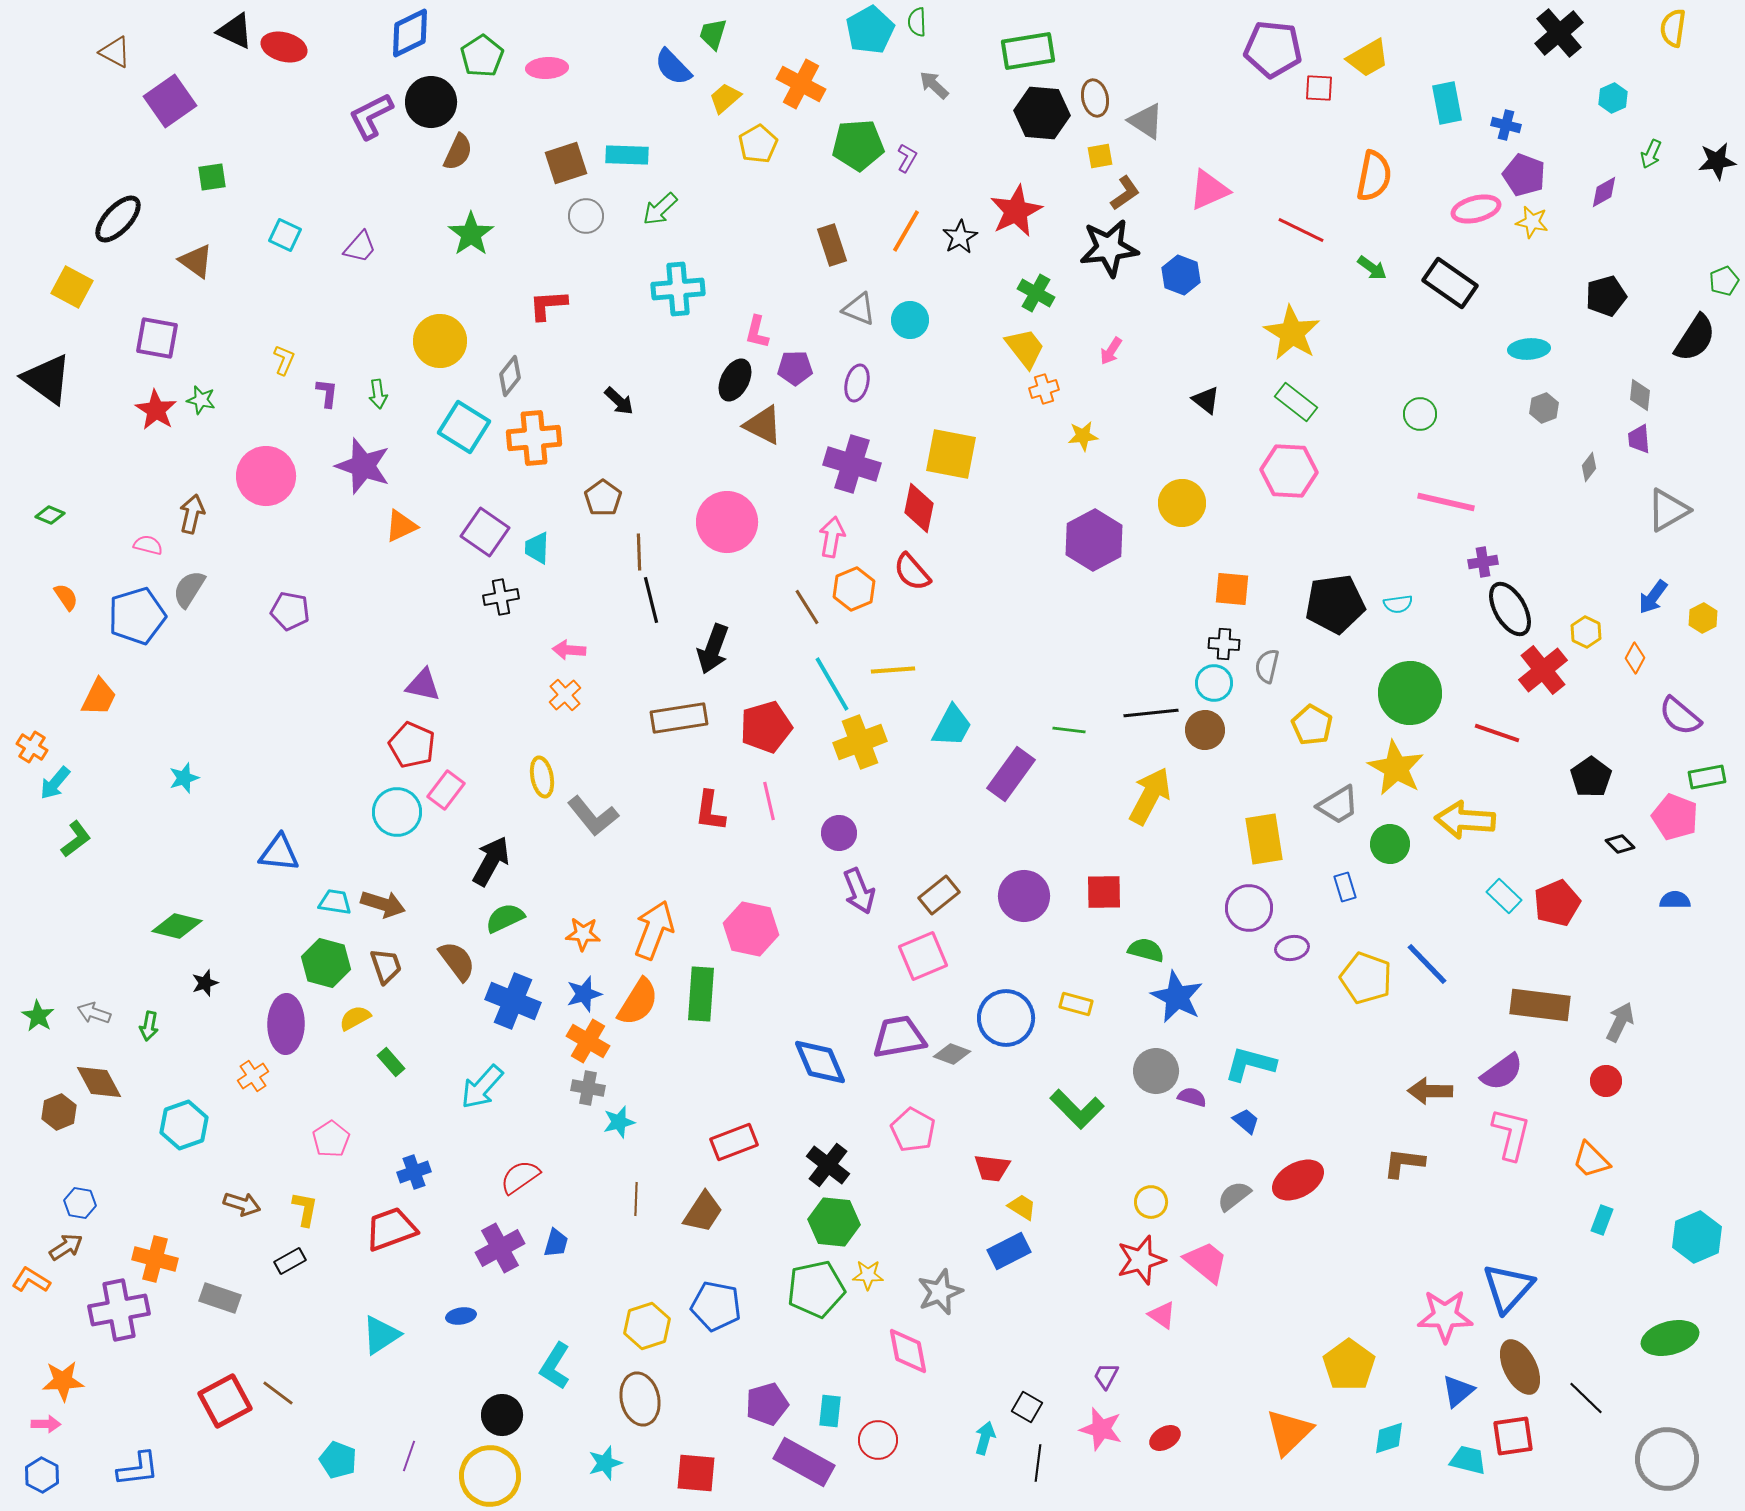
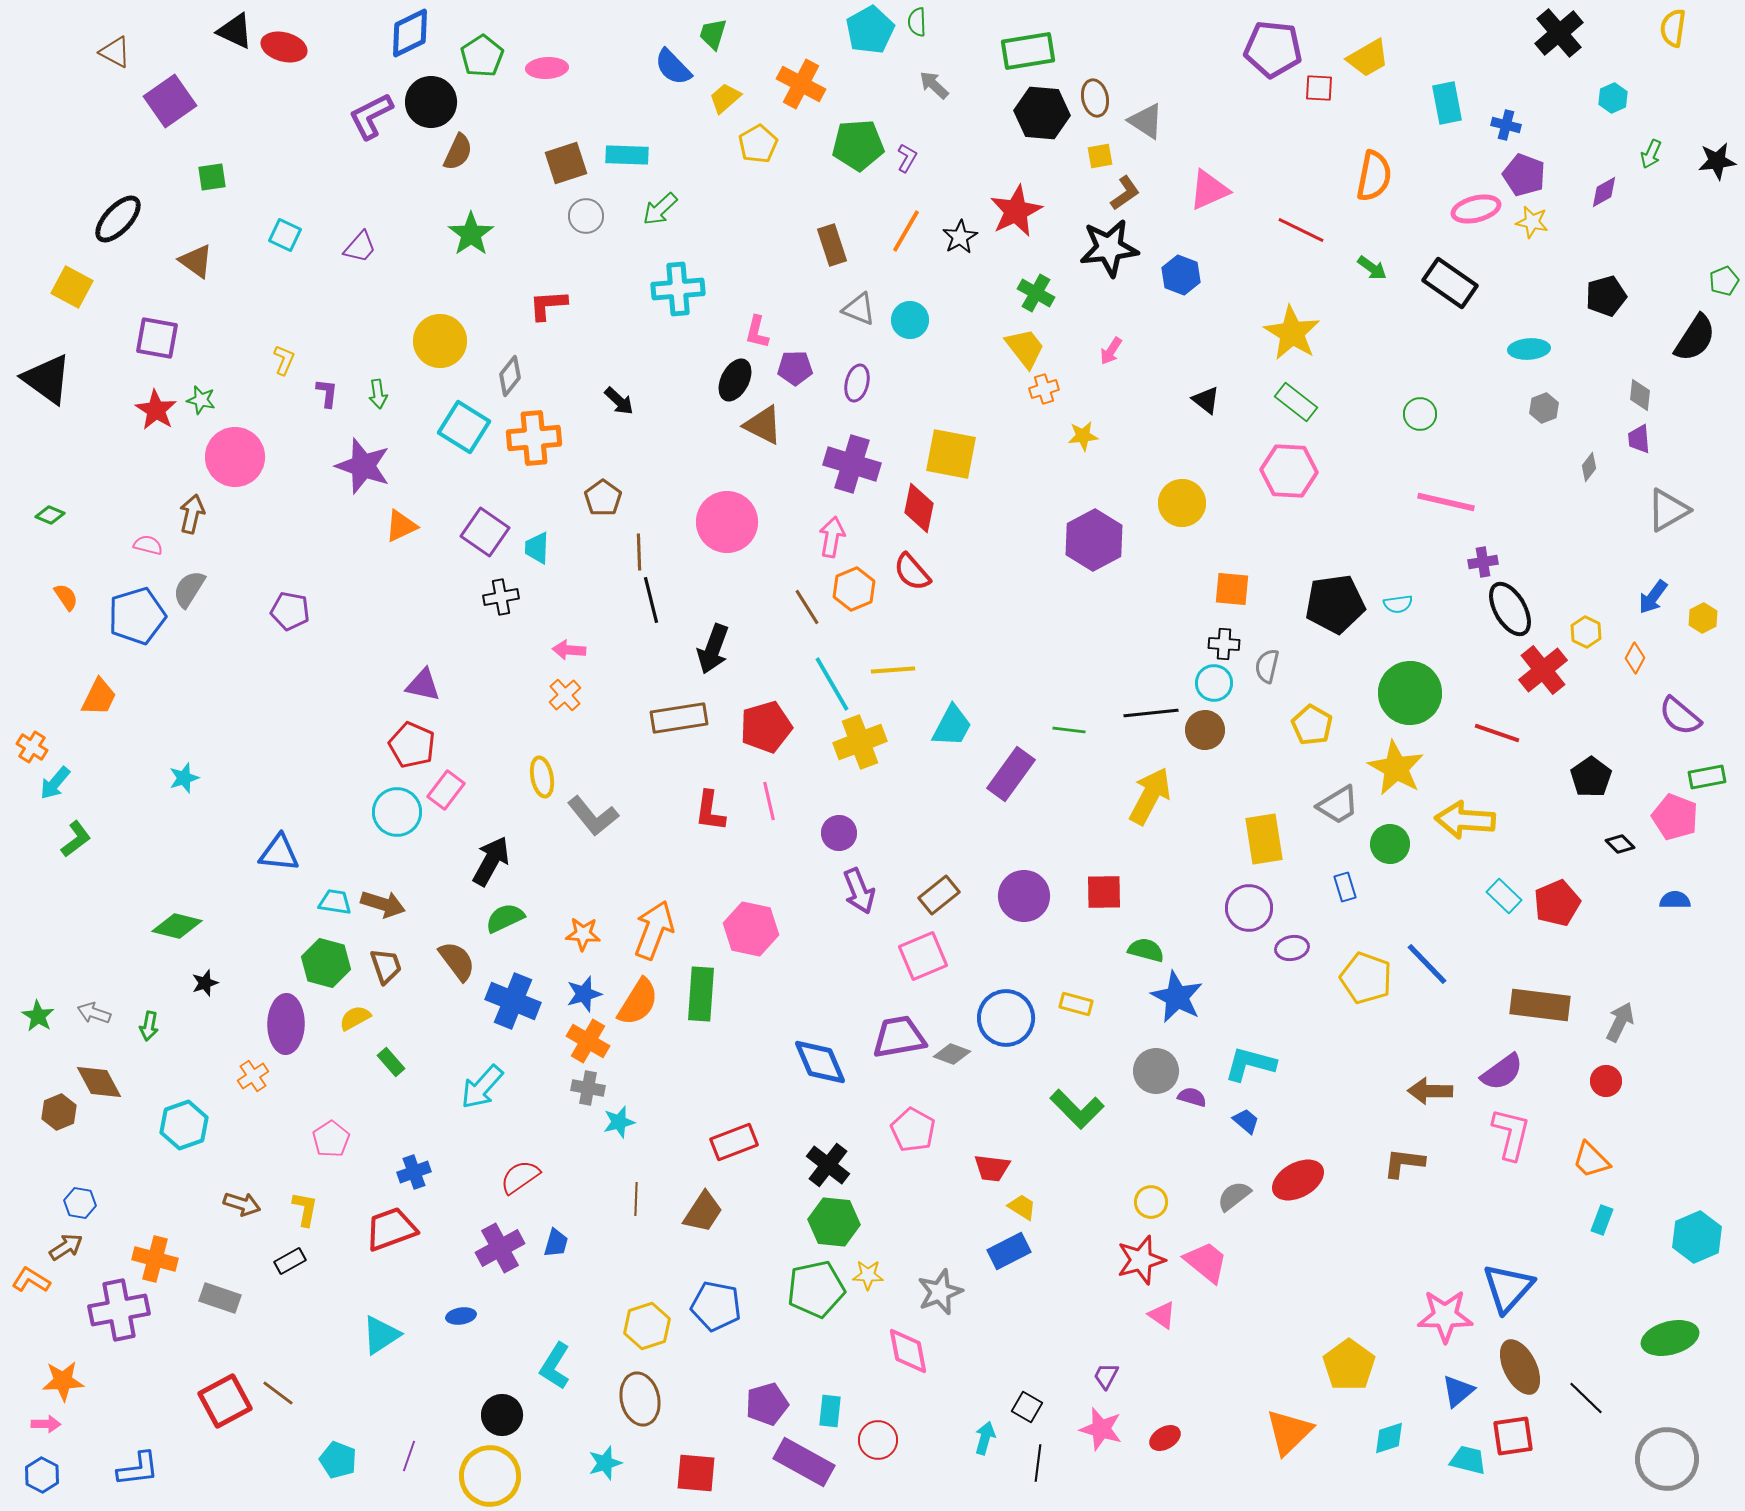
pink circle at (266, 476): moved 31 px left, 19 px up
